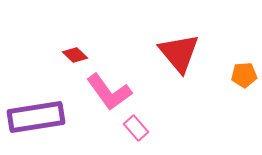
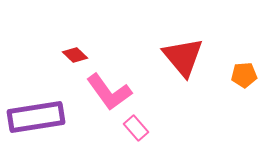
red triangle: moved 4 px right, 4 px down
